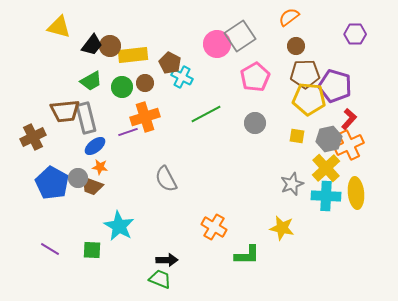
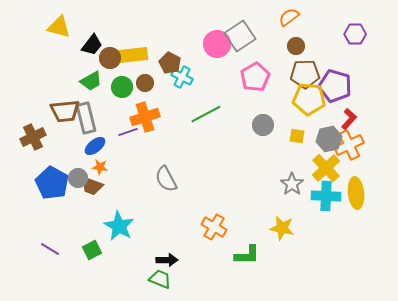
brown circle at (110, 46): moved 12 px down
gray circle at (255, 123): moved 8 px right, 2 px down
gray star at (292, 184): rotated 15 degrees counterclockwise
green square at (92, 250): rotated 30 degrees counterclockwise
